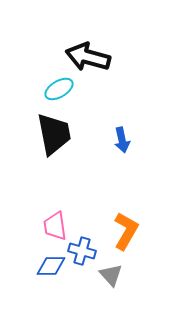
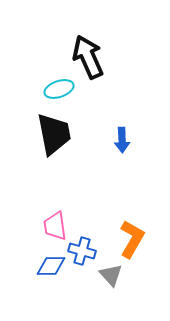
black arrow: rotated 51 degrees clockwise
cyan ellipse: rotated 12 degrees clockwise
blue arrow: rotated 10 degrees clockwise
orange L-shape: moved 6 px right, 8 px down
